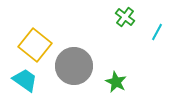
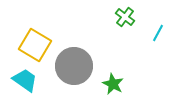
cyan line: moved 1 px right, 1 px down
yellow square: rotated 8 degrees counterclockwise
green star: moved 3 px left, 2 px down
